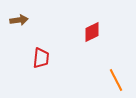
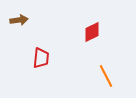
orange line: moved 10 px left, 4 px up
